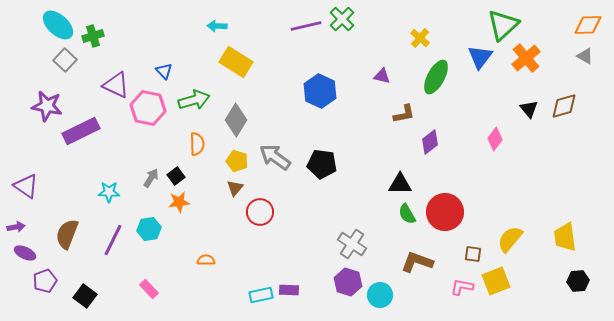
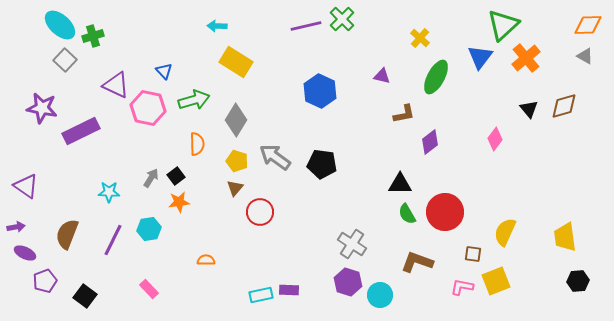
cyan ellipse at (58, 25): moved 2 px right
purple star at (47, 106): moved 5 px left, 2 px down
yellow semicircle at (510, 239): moved 5 px left, 7 px up; rotated 16 degrees counterclockwise
